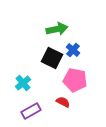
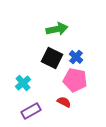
blue cross: moved 3 px right, 7 px down
red semicircle: moved 1 px right
